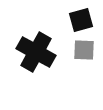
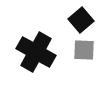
black square: rotated 25 degrees counterclockwise
